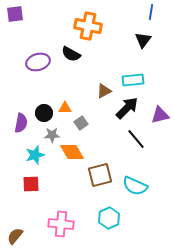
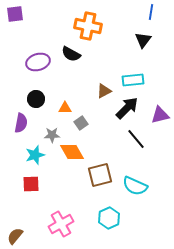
black circle: moved 8 px left, 14 px up
pink cross: rotated 35 degrees counterclockwise
